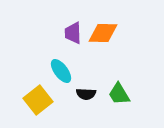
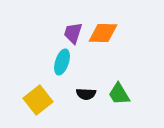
purple trapezoid: rotated 20 degrees clockwise
cyan ellipse: moved 1 px right, 9 px up; rotated 55 degrees clockwise
